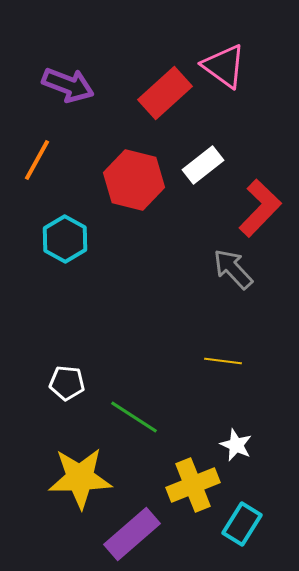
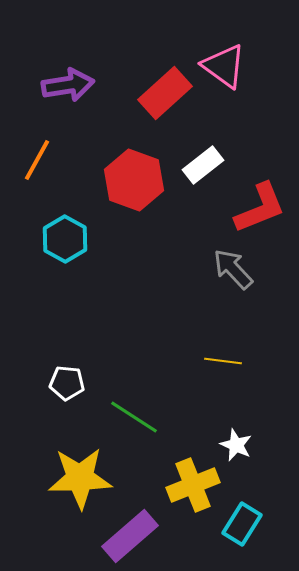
purple arrow: rotated 30 degrees counterclockwise
red hexagon: rotated 6 degrees clockwise
red L-shape: rotated 24 degrees clockwise
purple rectangle: moved 2 px left, 2 px down
